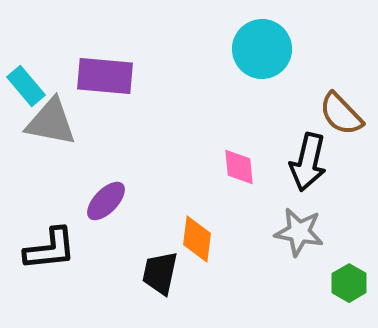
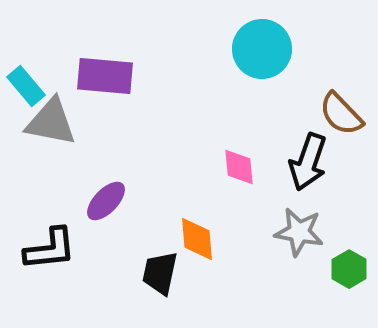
black arrow: rotated 6 degrees clockwise
orange diamond: rotated 12 degrees counterclockwise
green hexagon: moved 14 px up
